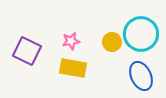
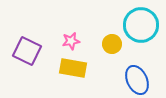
cyan circle: moved 9 px up
yellow circle: moved 2 px down
blue ellipse: moved 4 px left, 4 px down
